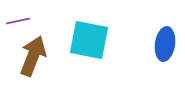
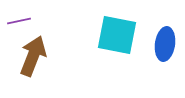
purple line: moved 1 px right
cyan square: moved 28 px right, 5 px up
